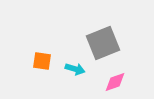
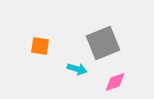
orange square: moved 2 px left, 15 px up
cyan arrow: moved 2 px right
